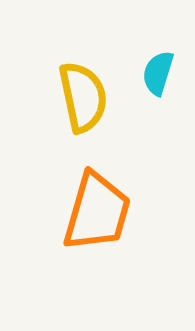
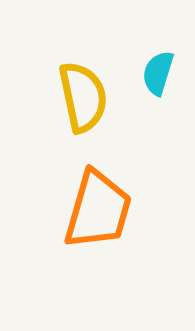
orange trapezoid: moved 1 px right, 2 px up
